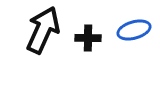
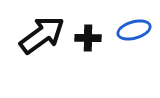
black arrow: moved 1 px left, 5 px down; rotated 30 degrees clockwise
